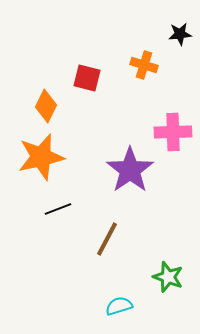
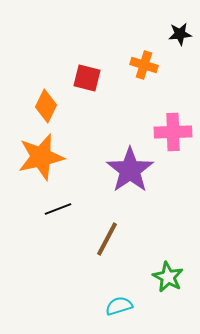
green star: rotated 8 degrees clockwise
